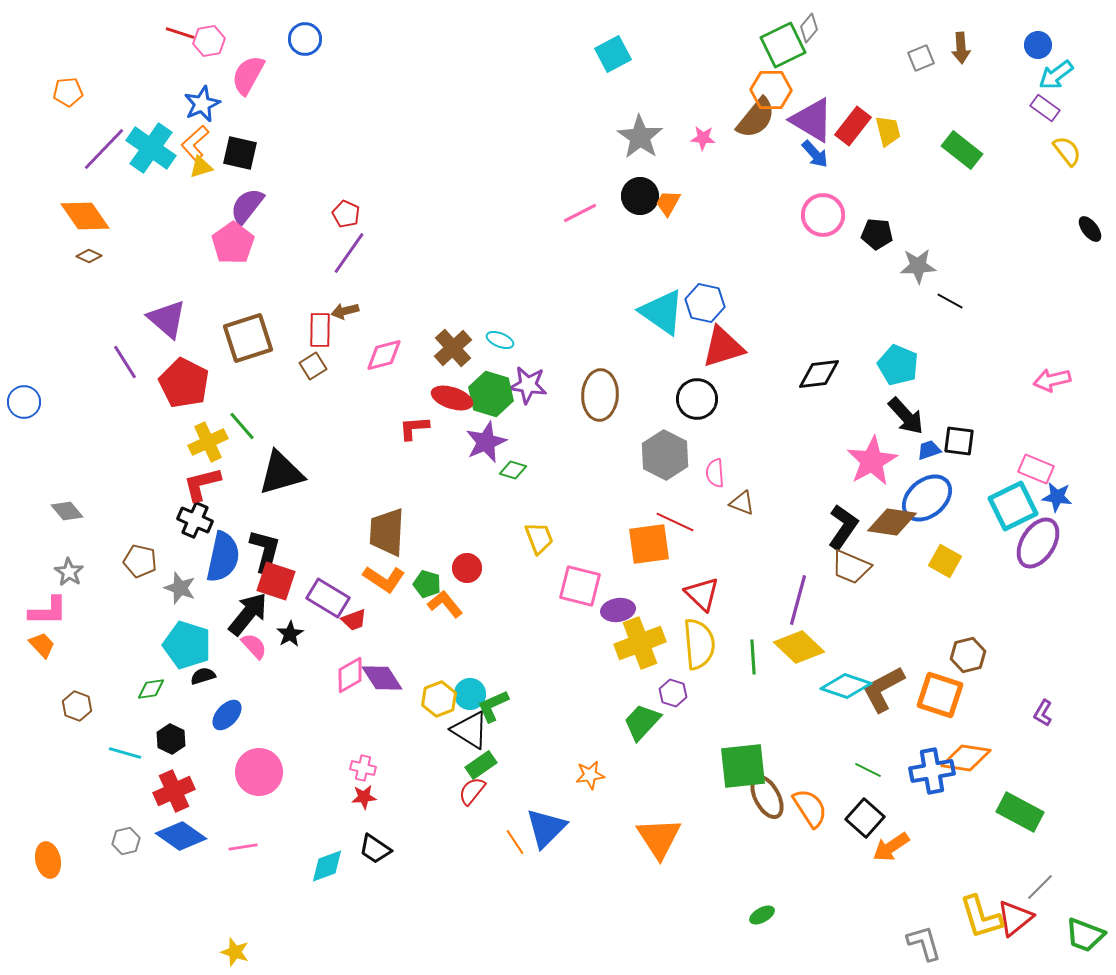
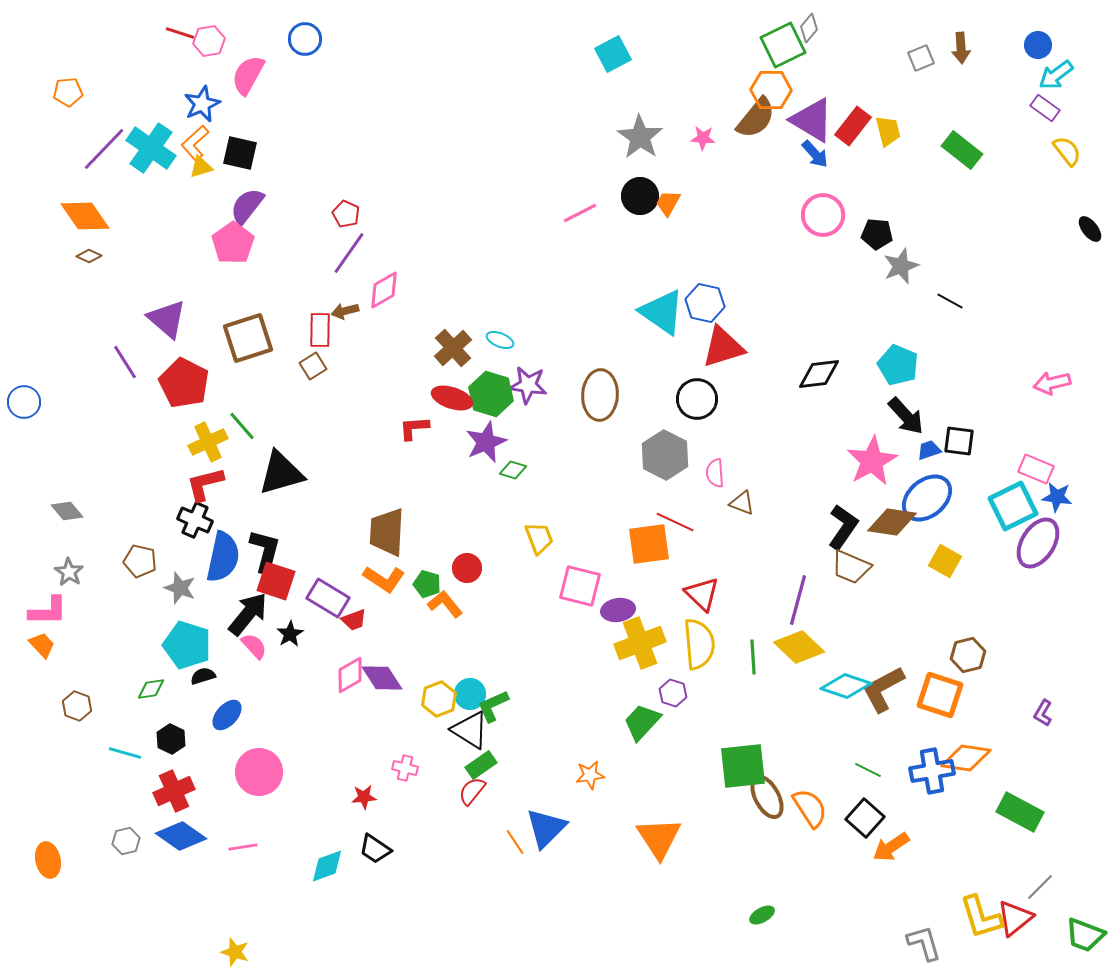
gray star at (918, 266): moved 17 px left; rotated 18 degrees counterclockwise
pink diamond at (384, 355): moved 65 px up; rotated 15 degrees counterclockwise
pink arrow at (1052, 380): moved 3 px down
red L-shape at (202, 484): moved 3 px right
pink cross at (363, 768): moved 42 px right
